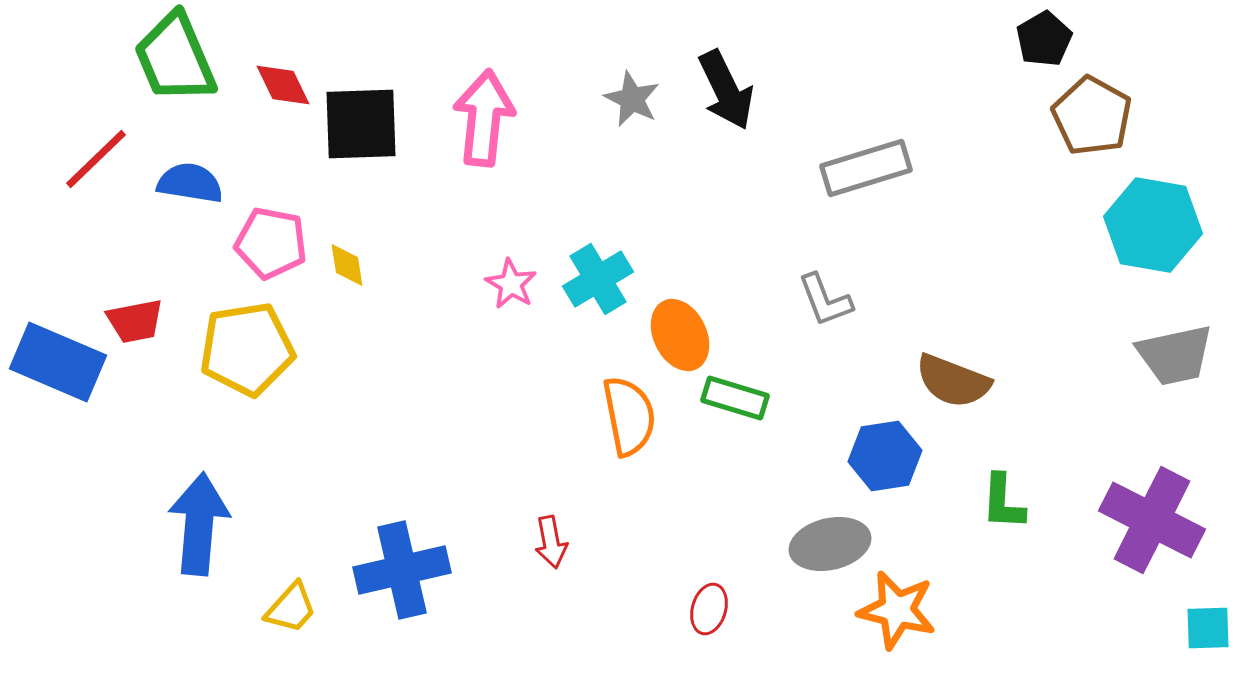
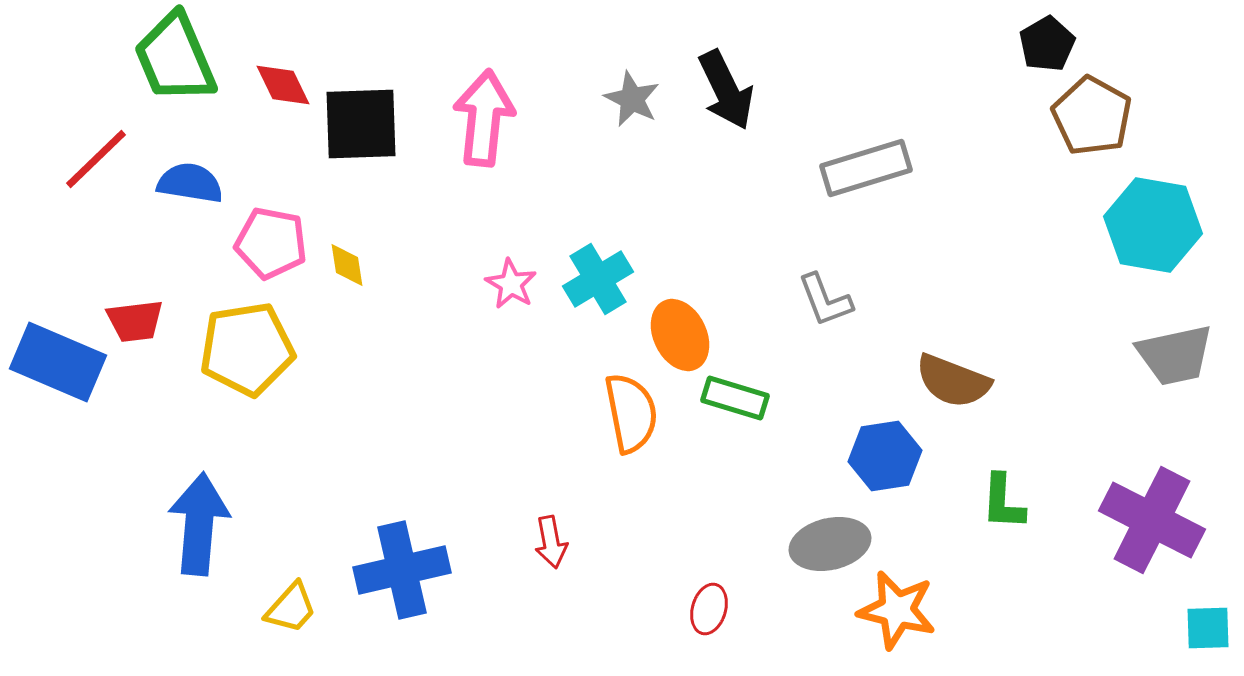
black pentagon: moved 3 px right, 5 px down
red trapezoid: rotated 4 degrees clockwise
orange semicircle: moved 2 px right, 3 px up
